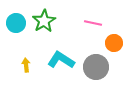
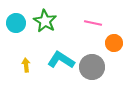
green star: moved 1 px right; rotated 10 degrees counterclockwise
gray circle: moved 4 px left
